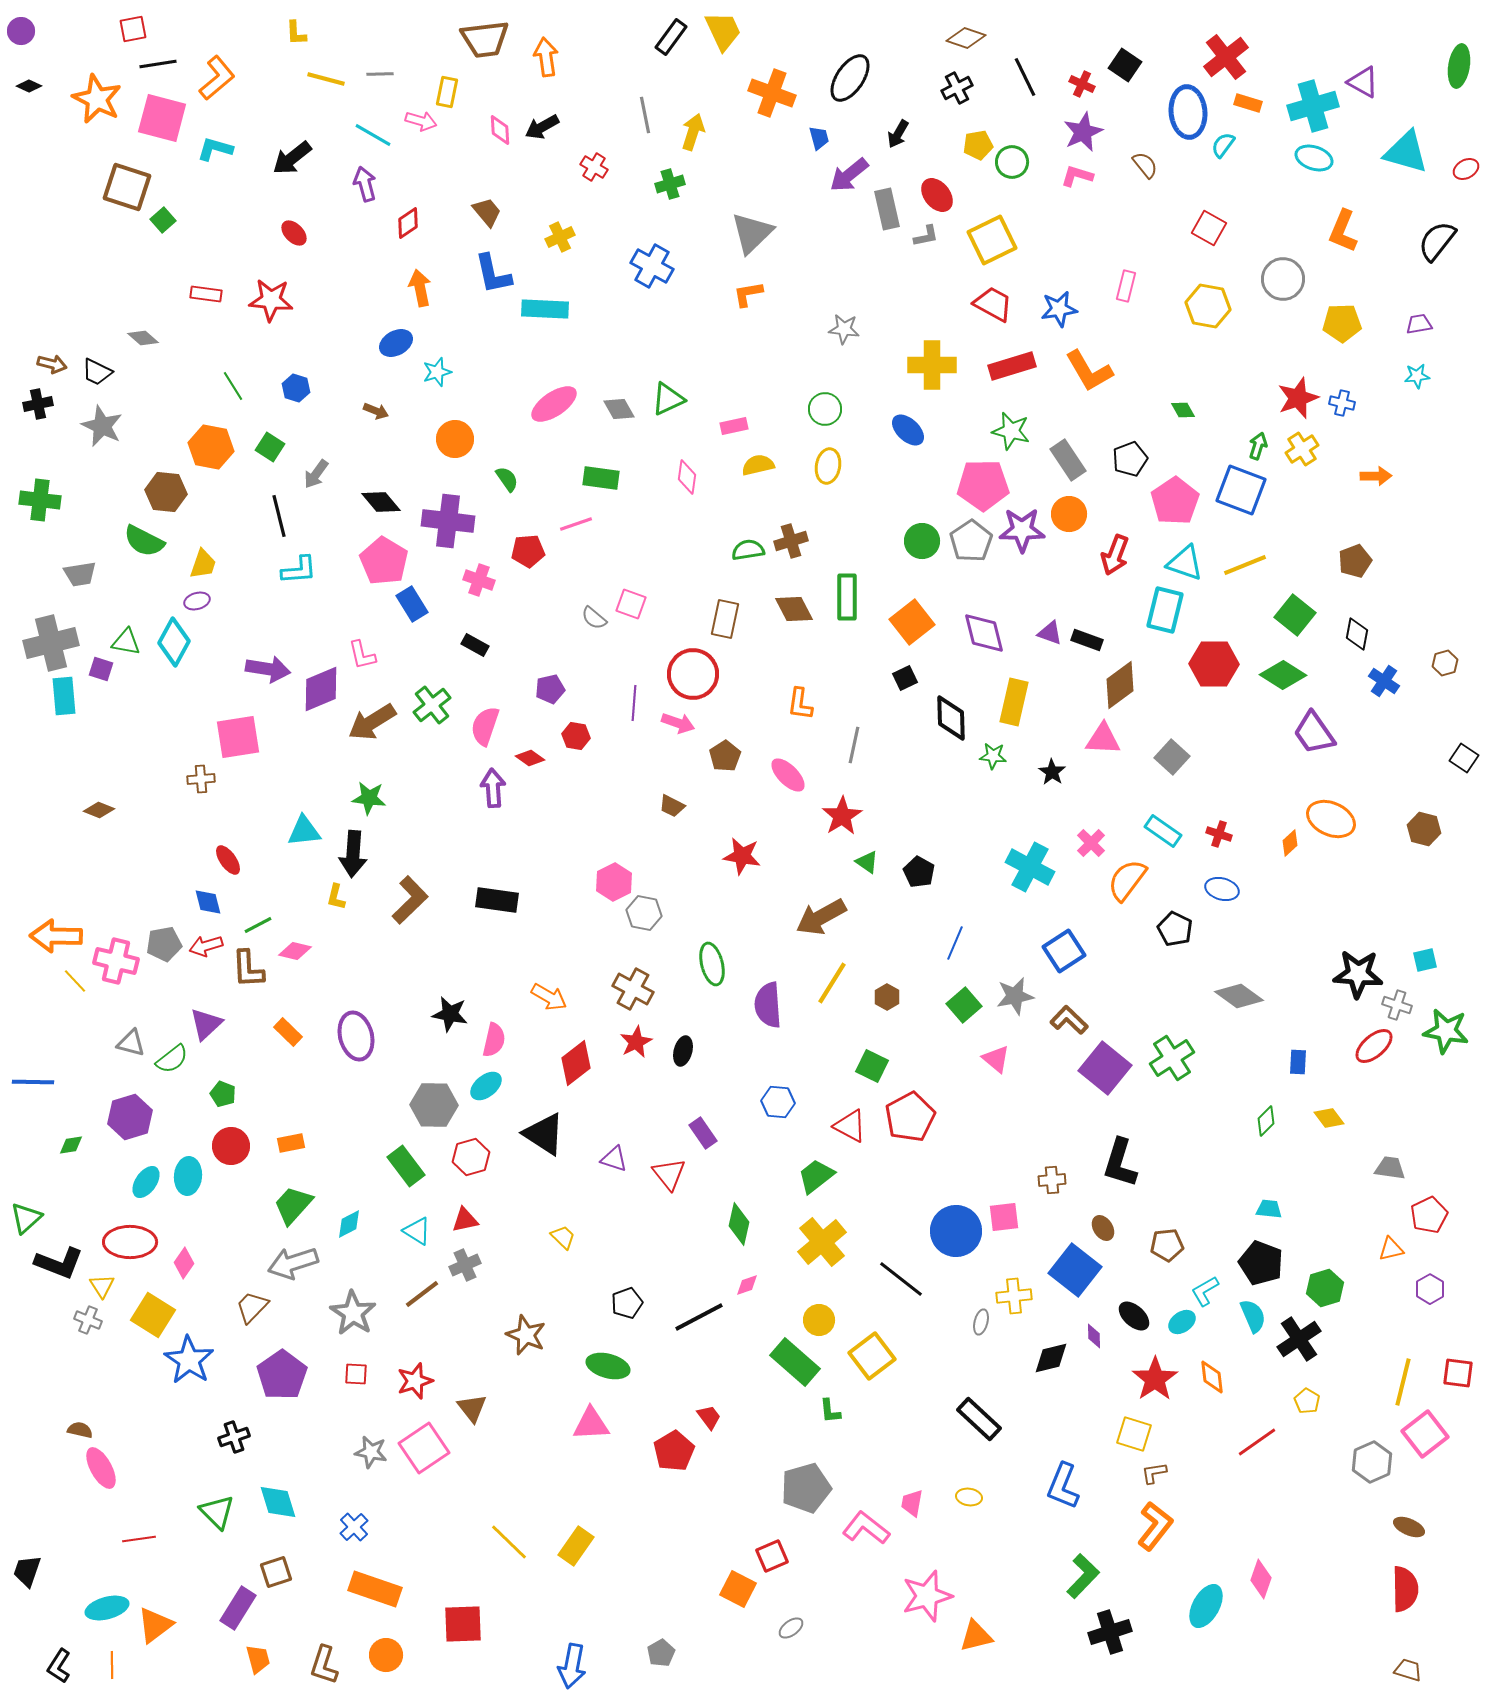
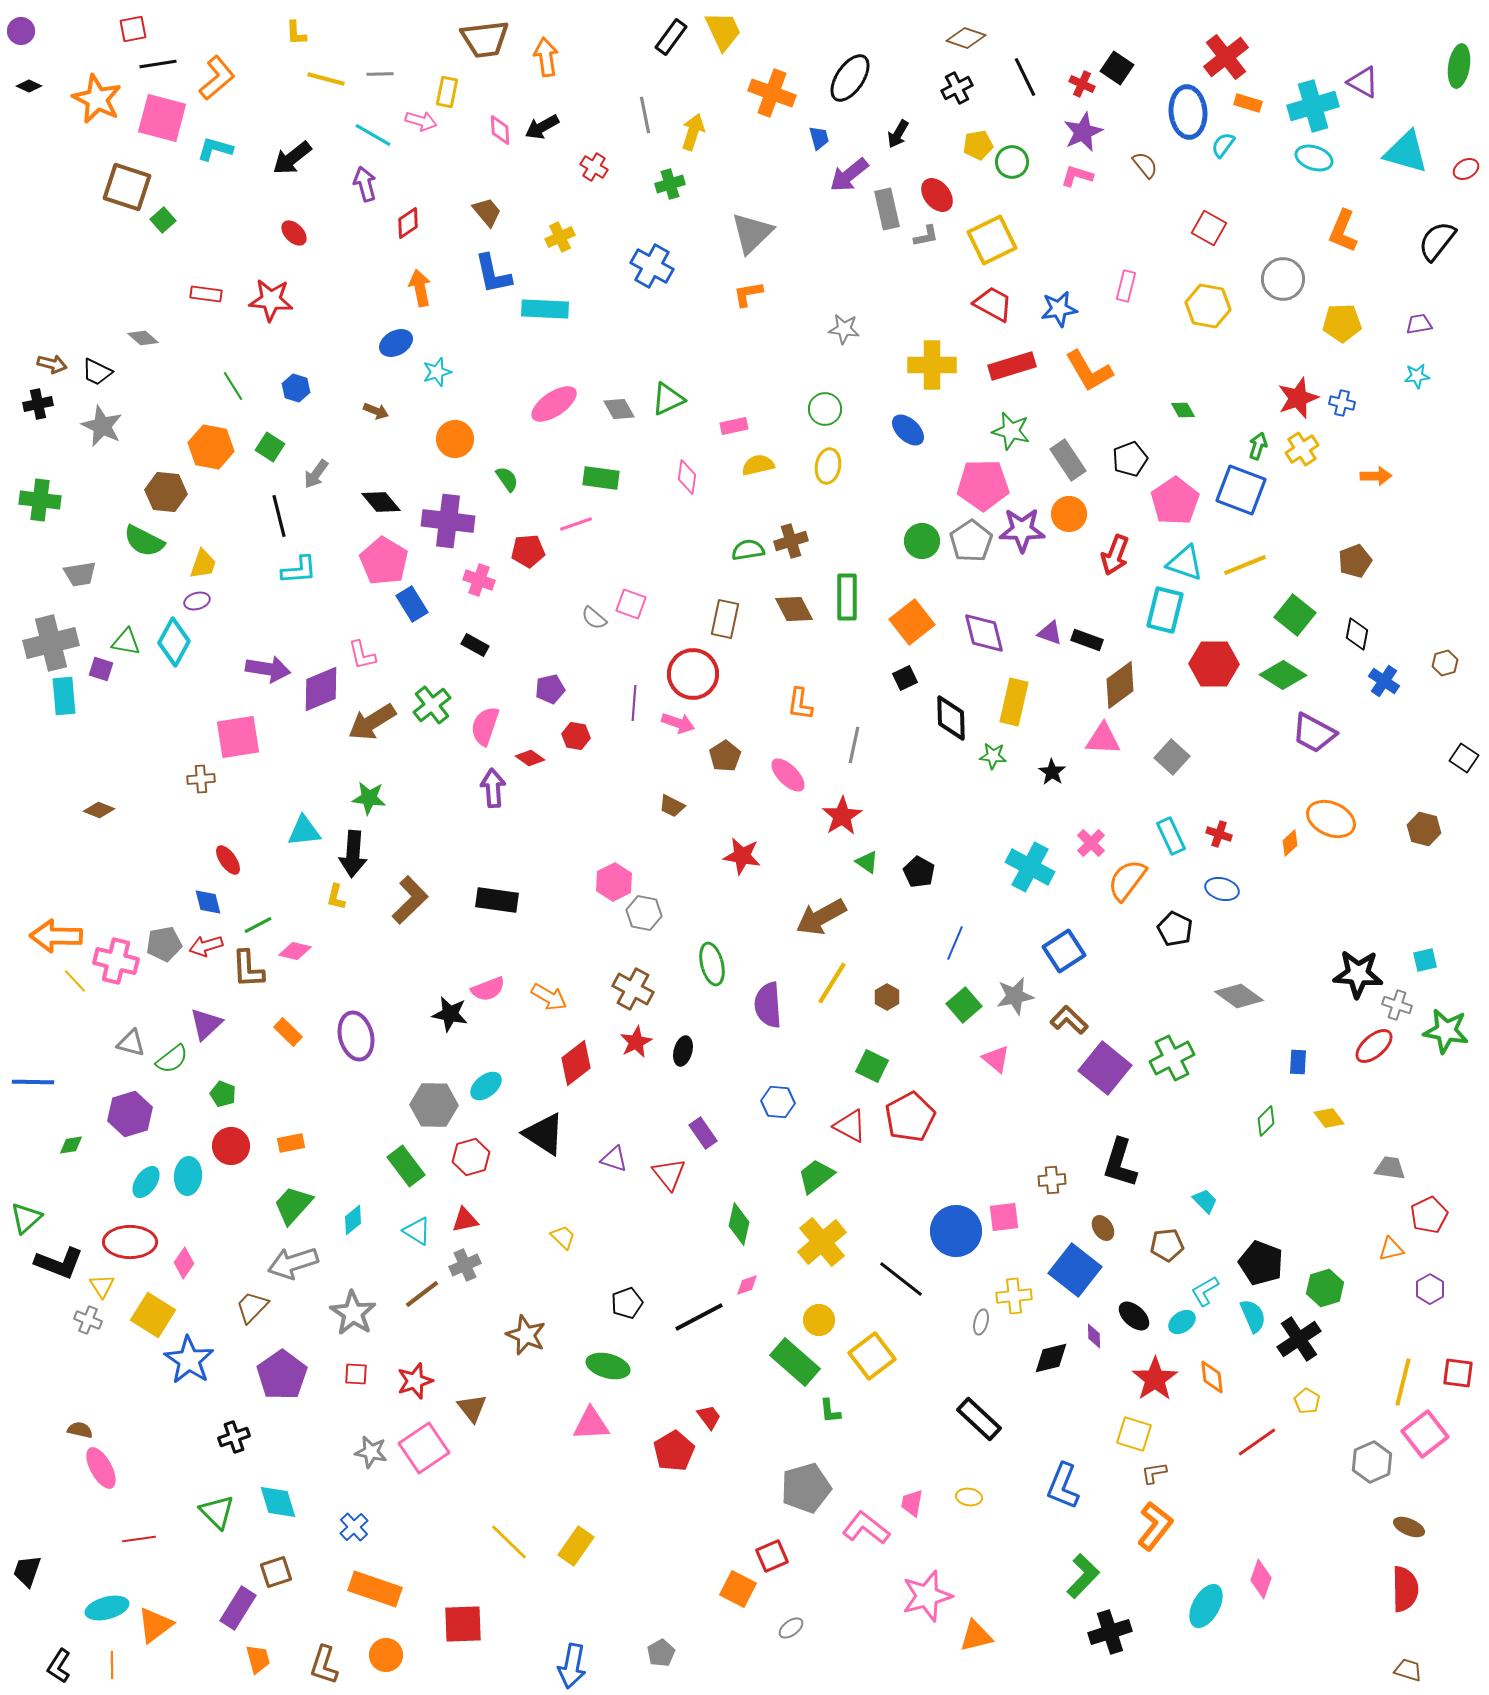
black square at (1125, 65): moved 8 px left, 3 px down
purple trapezoid at (1314, 733): rotated 27 degrees counterclockwise
cyan rectangle at (1163, 831): moved 8 px right, 5 px down; rotated 30 degrees clockwise
pink semicircle at (494, 1040): moved 6 px left, 51 px up; rotated 56 degrees clockwise
green cross at (1172, 1058): rotated 6 degrees clockwise
purple hexagon at (130, 1117): moved 3 px up
cyan trapezoid at (1269, 1209): moved 64 px left, 8 px up; rotated 40 degrees clockwise
cyan diamond at (349, 1224): moved 4 px right, 4 px up; rotated 12 degrees counterclockwise
